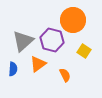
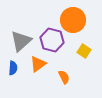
gray triangle: moved 2 px left
blue semicircle: moved 1 px up
orange semicircle: moved 1 px left, 2 px down
